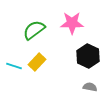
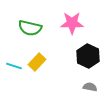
green semicircle: moved 4 px left, 2 px up; rotated 130 degrees counterclockwise
